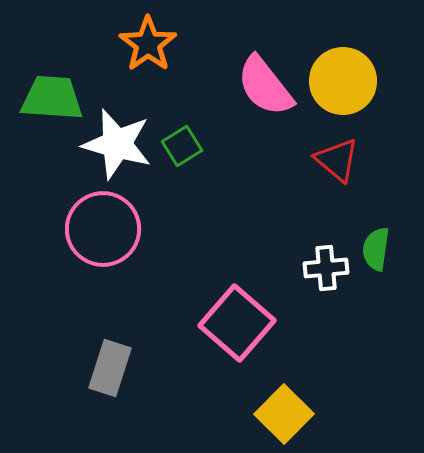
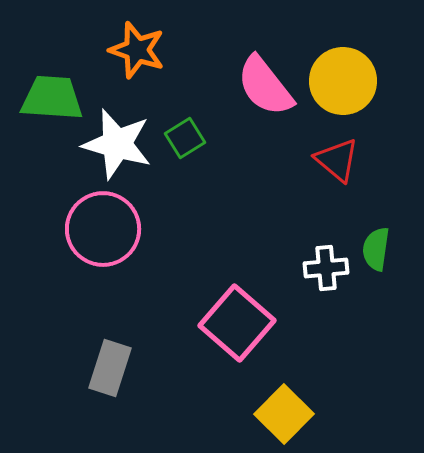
orange star: moved 11 px left, 6 px down; rotated 18 degrees counterclockwise
green square: moved 3 px right, 8 px up
